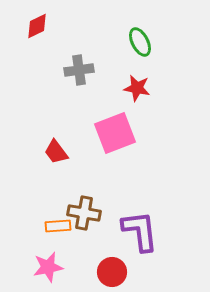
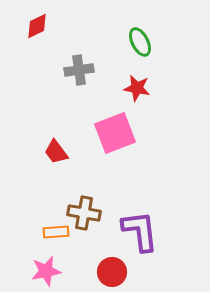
orange rectangle: moved 2 px left, 6 px down
pink star: moved 2 px left, 4 px down
